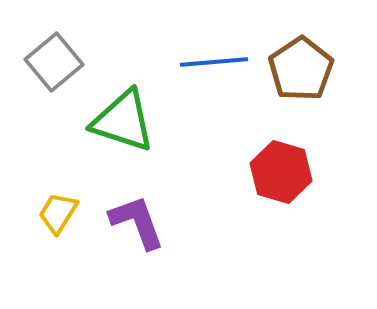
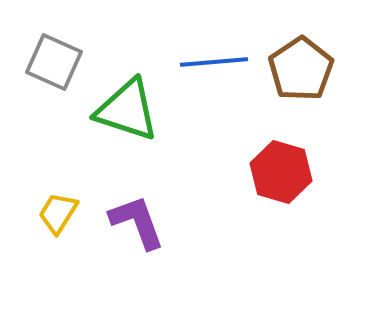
gray square: rotated 26 degrees counterclockwise
green triangle: moved 4 px right, 11 px up
